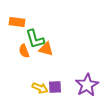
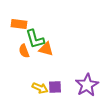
orange rectangle: moved 2 px right, 2 px down
